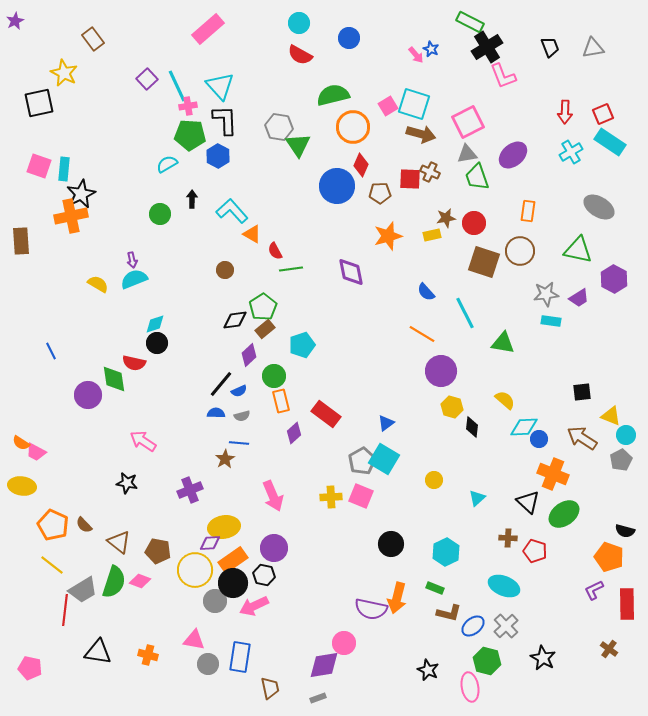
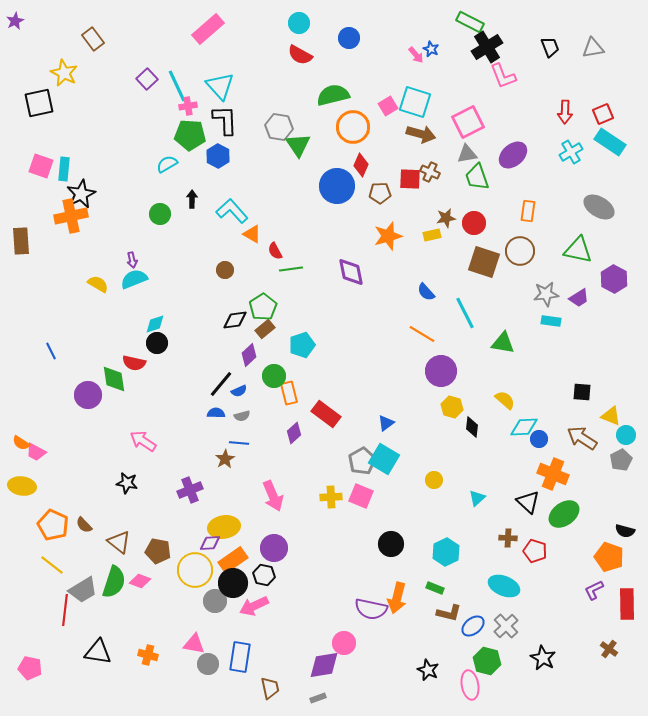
cyan square at (414, 104): moved 1 px right, 2 px up
pink square at (39, 166): moved 2 px right
black square at (582, 392): rotated 12 degrees clockwise
orange rectangle at (281, 401): moved 8 px right, 8 px up
pink triangle at (194, 640): moved 4 px down
pink ellipse at (470, 687): moved 2 px up
